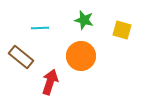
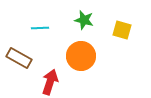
brown rectangle: moved 2 px left, 1 px down; rotated 10 degrees counterclockwise
